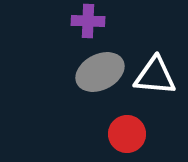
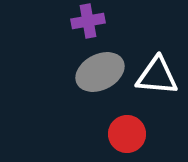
purple cross: rotated 12 degrees counterclockwise
white triangle: moved 2 px right
